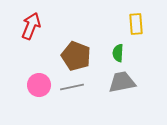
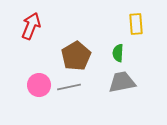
brown pentagon: rotated 20 degrees clockwise
gray line: moved 3 px left
